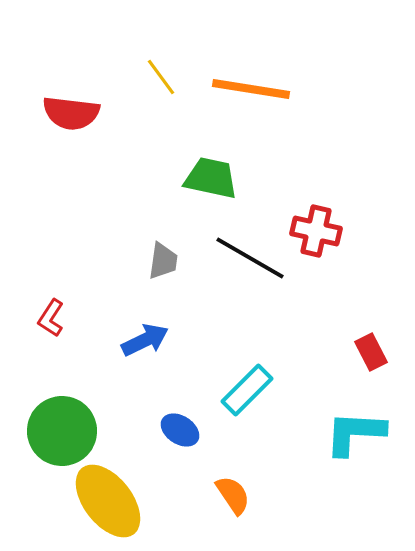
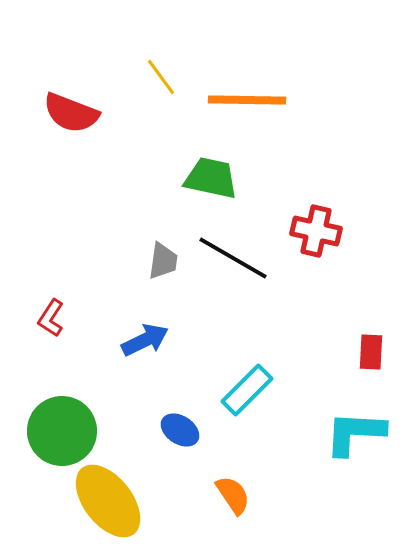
orange line: moved 4 px left, 11 px down; rotated 8 degrees counterclockwise
red semicircle: rotated 14 degrees clockwise
black line: moved 17 px left
red rectangle: rotated 30 degrees clockwise
